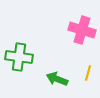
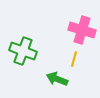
green cross: moved 4 px right, 6 px up; rotated 12 degrees clockwise
yellow line: moved 14 px left, 14 px up
